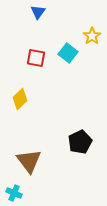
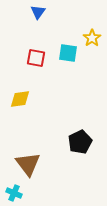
yellow star: moved 2 px down
cyan square: rotated 30 degrees counterclockwise
yellow diamond: rotated 35 degrees clockwise
brown triangle: moved 1 px left, 3 px down
